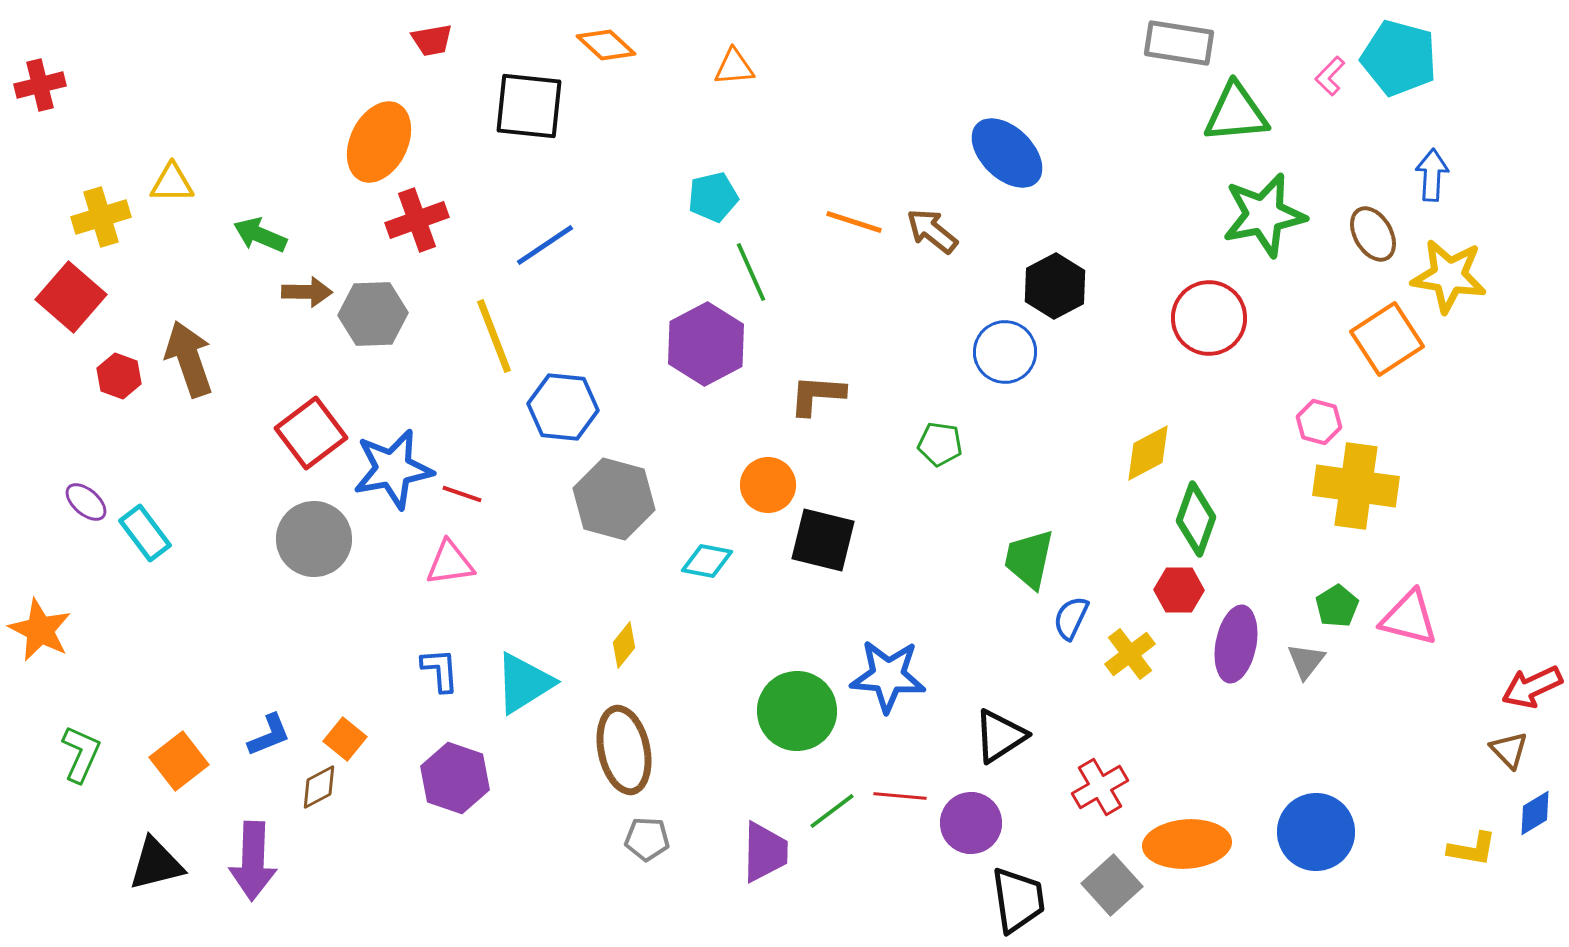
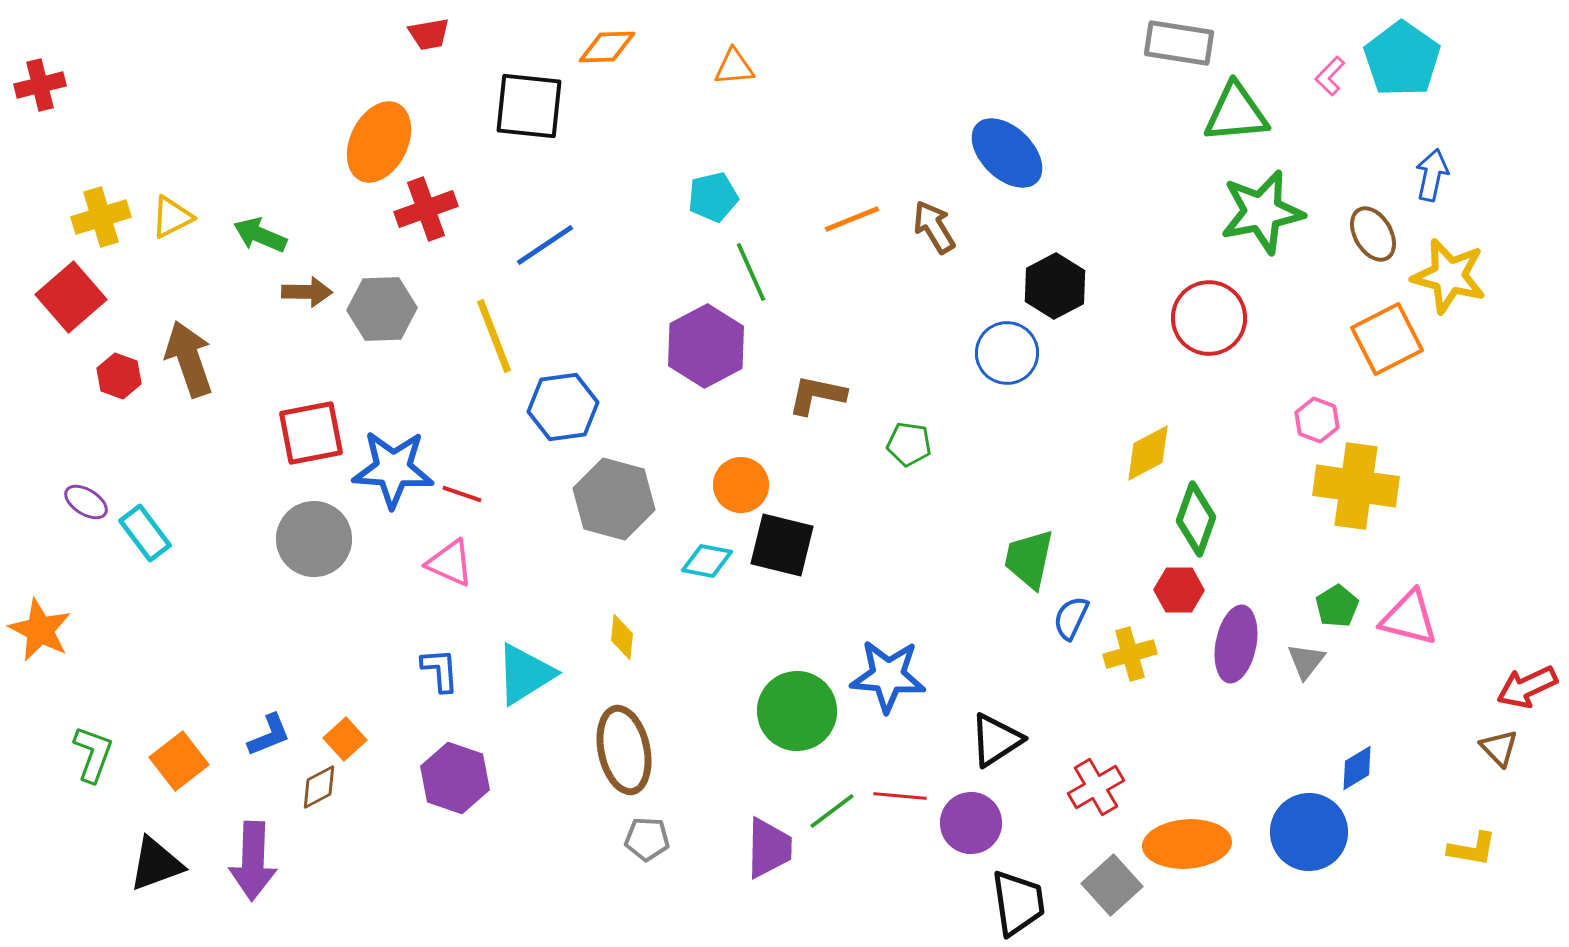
red trapezoid at (432, 40): moved 3 px left, 6 px up
orange diamond at (606, 45): moved 1 px right, 2 px down; rotated 44 degrees counterclockwise
cyan pentagon at (1399, 58): moved 3 px right, 1 px down; rotated 20 degrees clockwise
blue arrow at (1432, 175): rotated 9 degrees clockwise
yellow triangle at (172, 183): moved 34 px down; rotated 27 degrees counterclockwise
green star at (1264, 215): moved 2 px left, 3 px up
red cross at (417, 220): moved 9 px right, 11 px up
orange line at (854, 222): moved 2 px left, 3 px up; rotated 40 degrees counterclockwise
brown arrow at (932, 231): moved 2 px right, 4 px up; rotated 20 degrees clockwise
yellow star at (1449, 276): rotated 6 degrees clockwise
red square at (71, 297): rotated 8 degrees clockwise
gray hexagon at (373, 314): moved 9 px right, 5 px up
orange square at (1387, 339): rotated 6 degrees clockwise
purple hexagon at (706, 344): moved 2 px down
blue circle at (1005, 352): moved 2 px right, 1 px down
brown L-shape at (817, 395): rotated 8 degrees clockwise
blue hexagon at (563, 407): rotated 14 degrees counterclockwise
pink hexagon at (1319, 422): moved 2 px left, 2 px up; rotated 6 degrees clockwise
red square at (311, 433): rotated 26 degrees clockwise
green pentagon at (940, 444): moved 31 px left
blue star at (393, 469): rotated 14 degrees clockwise
orange circle at (768, 485): moved 27 px left
purple ellipse at (86, 502): rotated 9 degrees counterclockwise
black square at (823, 540): moved 41 px left, 5 px down
pink triangle at (450, 563): rotated 32 degrees clockwise
yellow diamond at (624, 645): moved 2 px left, 8 px up; rotated 33 degrees counterclockwise
yellow cross at (1130, 654): rotated 21 degrees clockwise
cyan triangle at (524, 683): moved 1 px right, 9 px up
red arrow at (1532, 687): moved 5 px left
black triangle at (1000, 736): moved 4 px left, 4 px down
orange square at (345, 739): rotated 9 degrees clockwise
brown triangle at (1509, 750): moved 10 px left, 2 px up
green L-shape at (81, 754): moved 12 px right; rotated 4 degrees counterclockwise
red cross at (1100, 787): moved 4 px left
blue diamond at (1535, 813): moved 178 px left, 45 px up
blue circle at (1316, 832): moved 7 px left
purple trapezoid at (765, 852): moved 4 px right, 4 px up
black triangle at (156, 864): rotated 6 degrees counterclockwise
black trapezoid at (1018, 900): moved 3 px down
